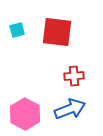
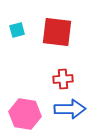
red cross: moved 11 px left, 3 px down
blue arrow: rotated 20 degrees clockwise
pink hexagon: rotated 20 degrees counterclockwise
